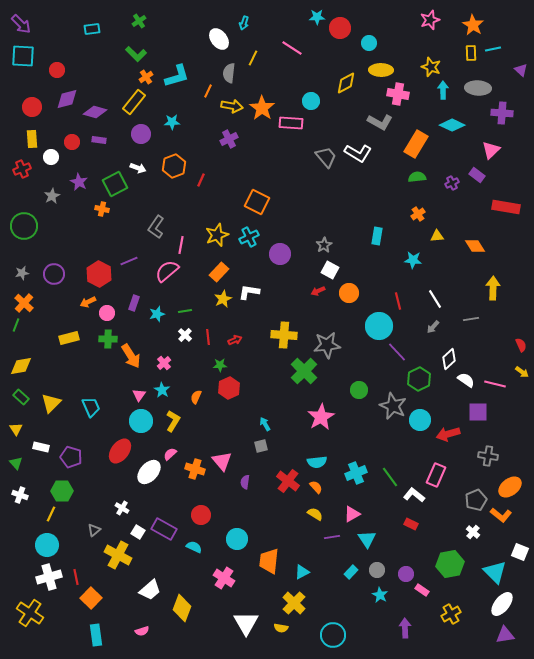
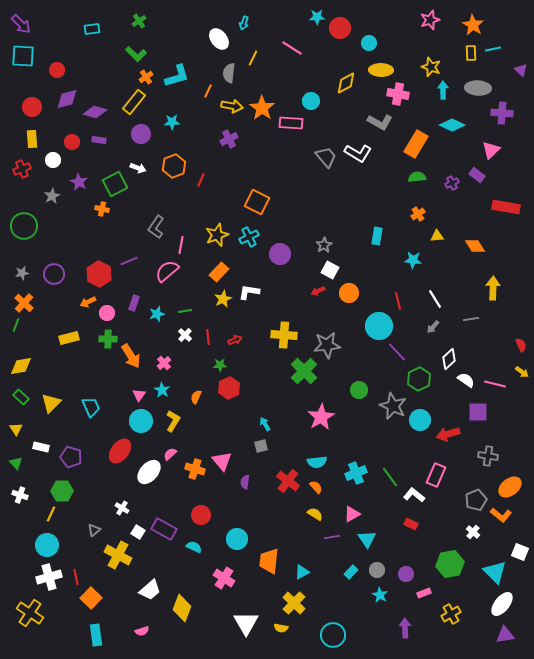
white circle at (51, 157): moved 2 px right, 3 px down
pink rectangle at (422, 590): moved 2 px right, 3 px down; rotated 56 degrees counterclockwise
